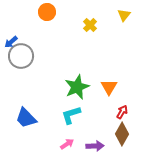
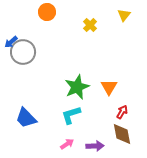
gray circle: moved 2 px right, 4 px up
brown diamond: rotated 40 degrees counterclockwise
